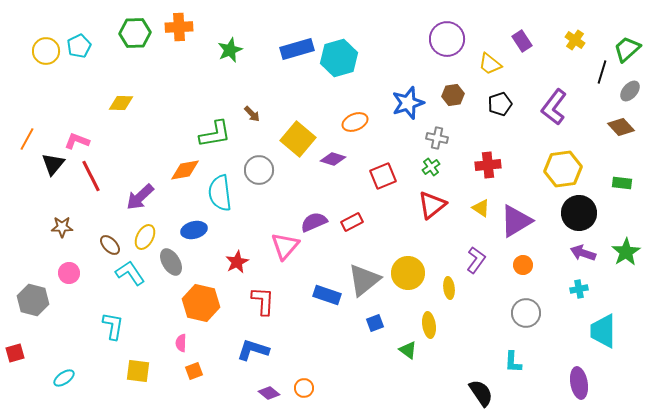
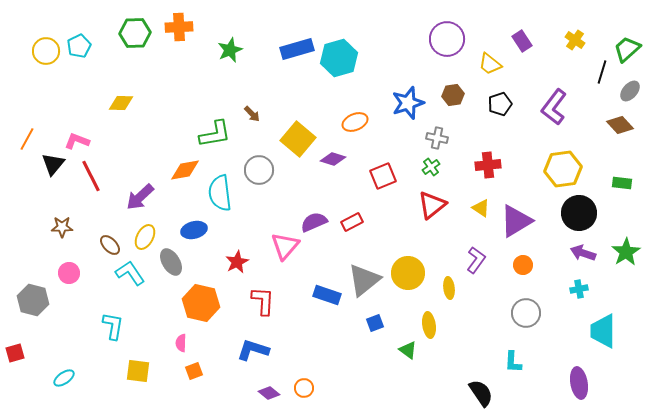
brown diamond at (621, 127): moved 1 px left, 2 px up
